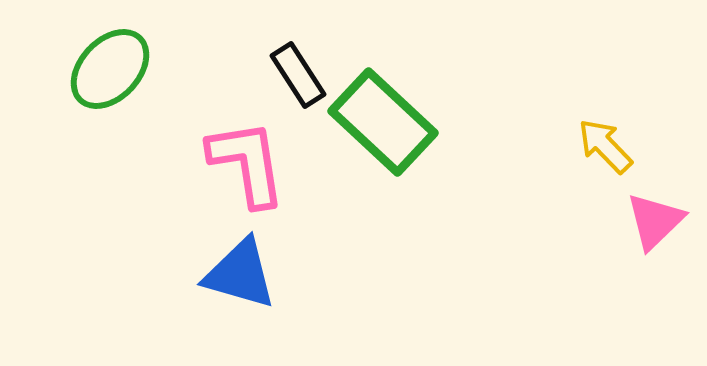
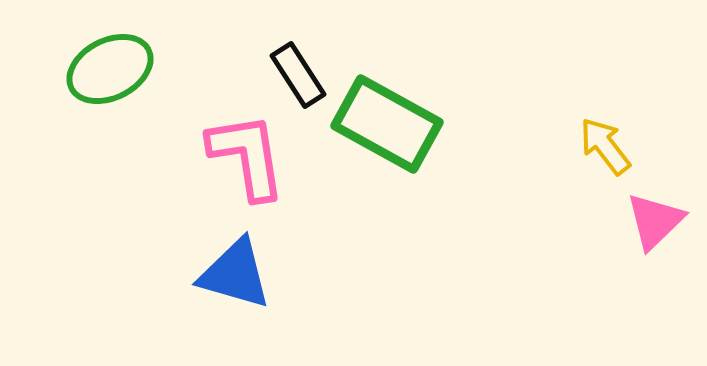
green ellipse: rotated 20 degrees clockwise
green rectangle: moved 4 px right, 2 px down; rotated 14 degrees counterclockwise
yellow arrow: rotated 6 degrees clockwise
pink L-shape: moved 7 px up
blue triangle: moved 5 px left
